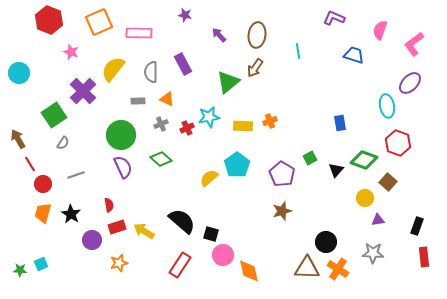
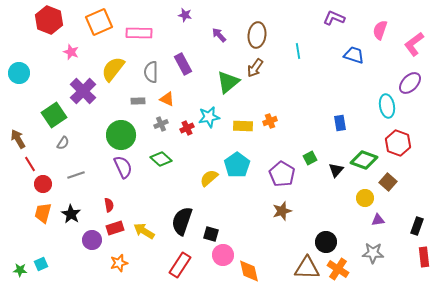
black semicircle at (182, 221): rotated 112 degrees counterclockwise
red rectangle at (117, 227): moved 2 px left, 1 px down
